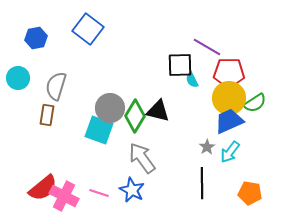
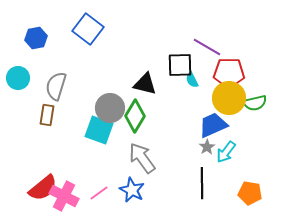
green semicircle: rotated 20 degrees clockwise
black triangle: moved 13 px left, 27 px up
blue trapezoid: moved 16 px left, 4 px down
cyan arrow: moved 4 px left
pink line: rotated 54 degrees counterclockwise
